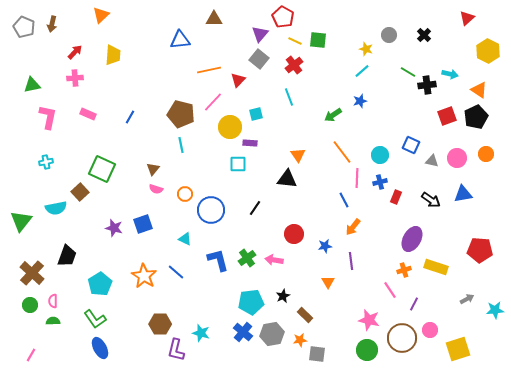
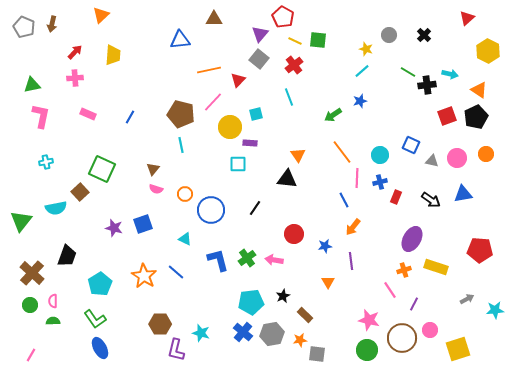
pink L-shape at (48, 117): moved 7 px left, 1 px up
